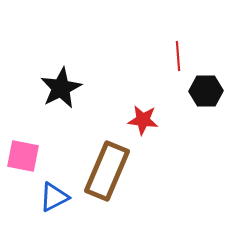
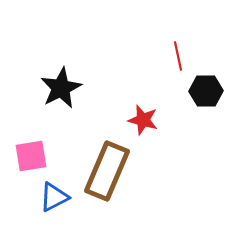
red line: rotated 8 degrees counterclockwise
red star: rotated 8 degrees clockwise
pink square: moved 8 px right; rotated 20 degrees counterclockwise
